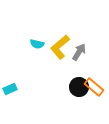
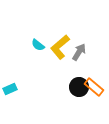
cyan semicircle: moved 1 px right, 1 px down; rotated 24 degrees clockwise
